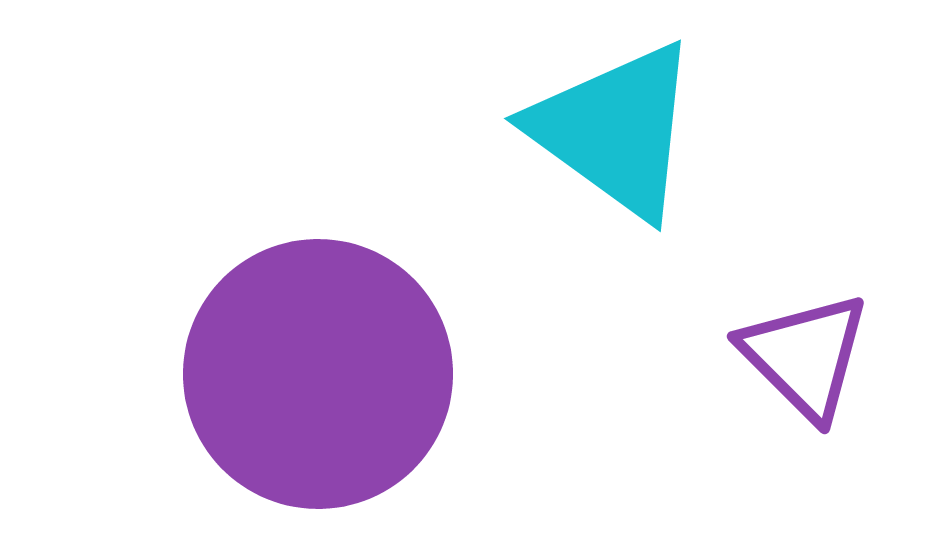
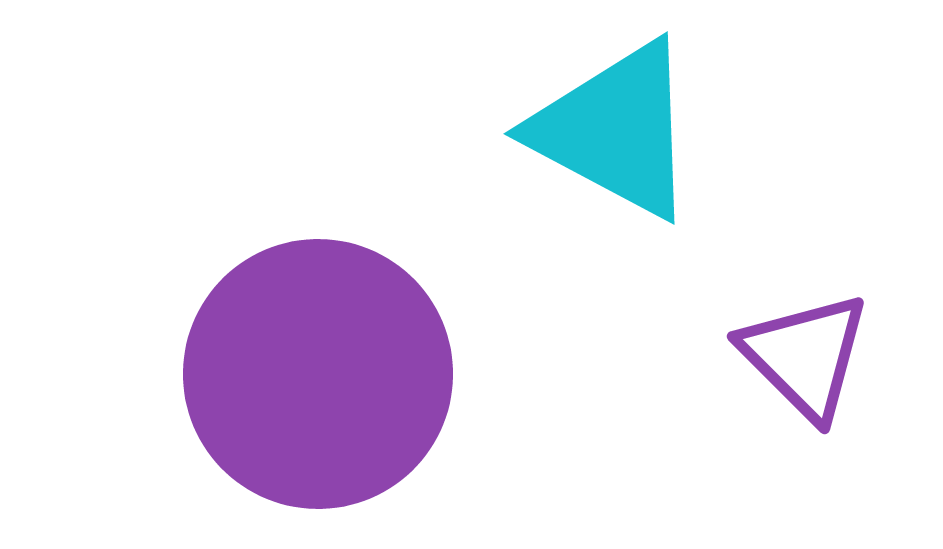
cyan triangle: rotated 8 degrees counterclockwise
